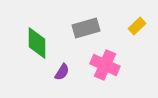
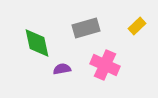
green diamond: rotated 12 degrees counterclockwise
purple semicircle: moved 3 px up; rotated 132 degrees counterclockwise
